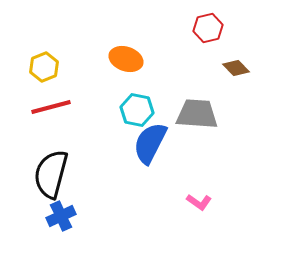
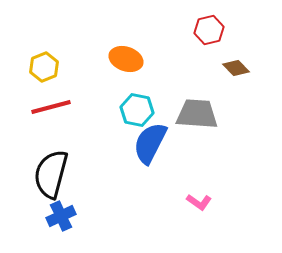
red hexagon: moved 1 px right, 2 px down
